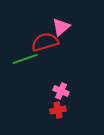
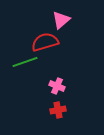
pink triangle: moved 7 px up
green line: moved 3 px down
pink cross: moved 4 px left, 5 px up
